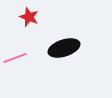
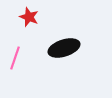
pink line: rotated 50 degrees counterclockwise
